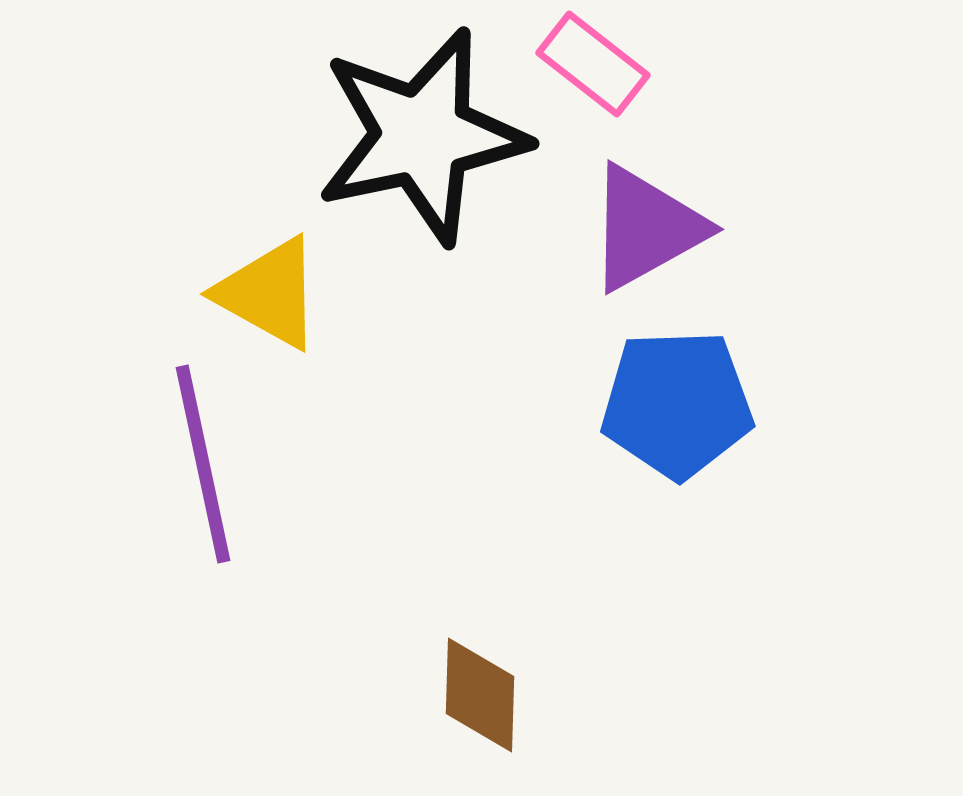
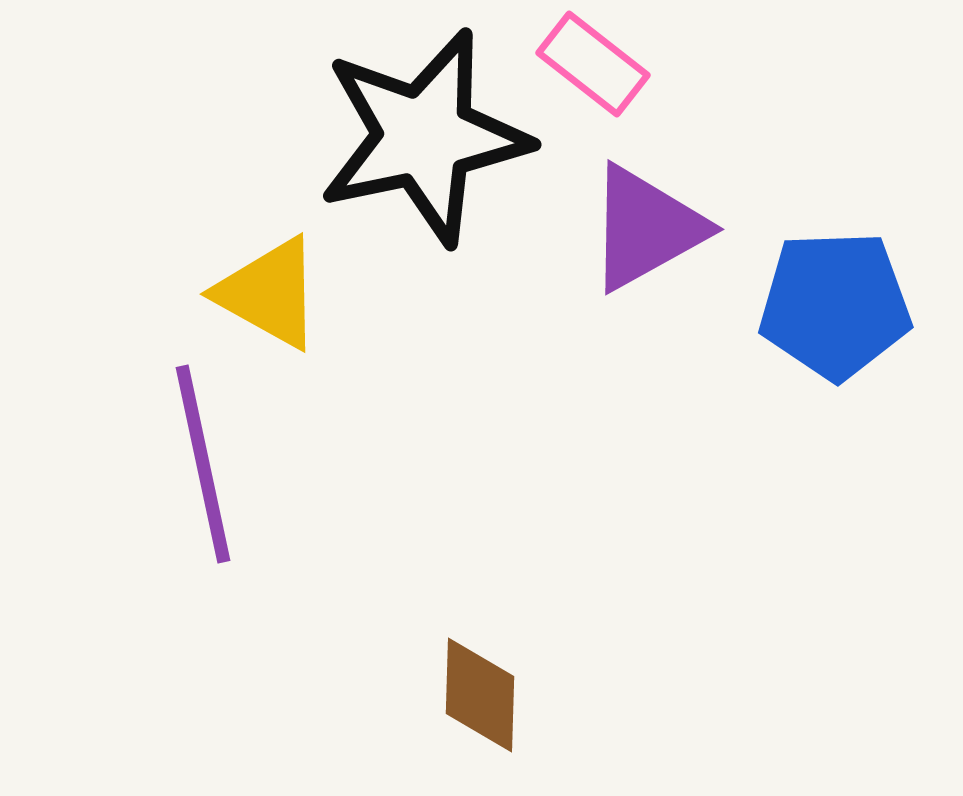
black star: moved 2 px right, 1 px down
blue pentagon: moved 158 px right, 99 px up
